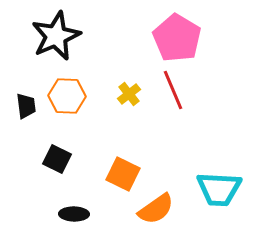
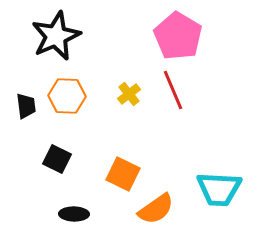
pink pentagon: moved 1 px right, 2 px up
